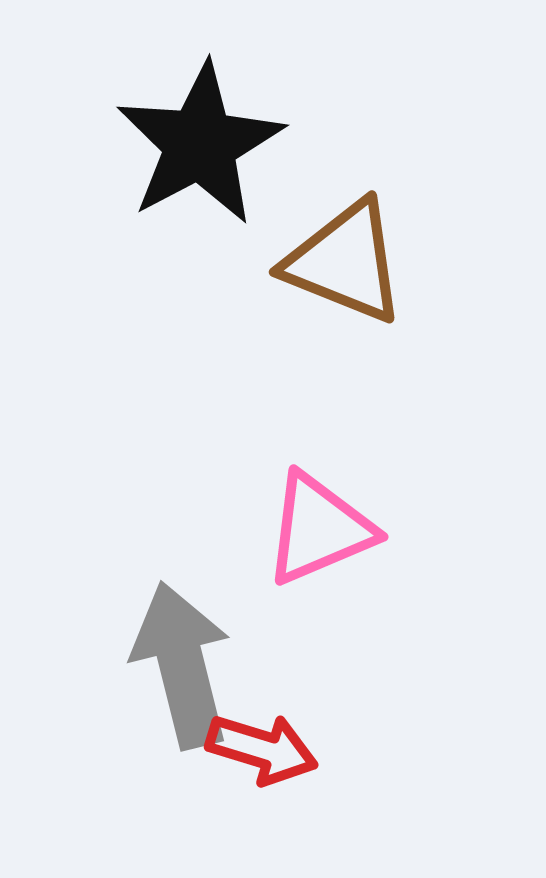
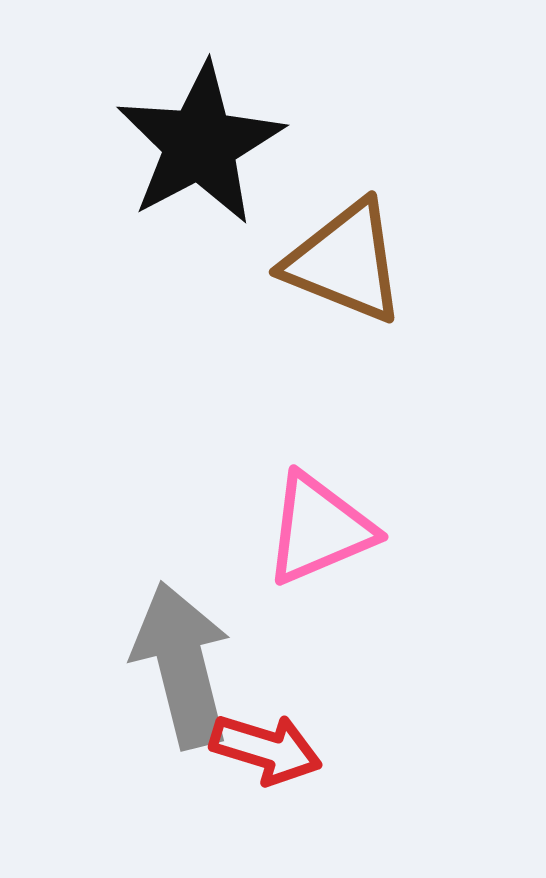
red arrow: moved 4 px right
